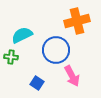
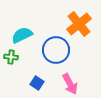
orange cross: moved 2 px right, 3 px down; rotated 25 degrees counterclockwise
pink arrow: moved 2 px left, 8 px down
